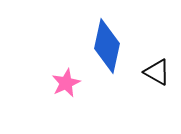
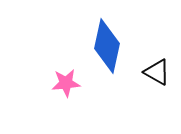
pink star: rotated 20 degrees clockwise
